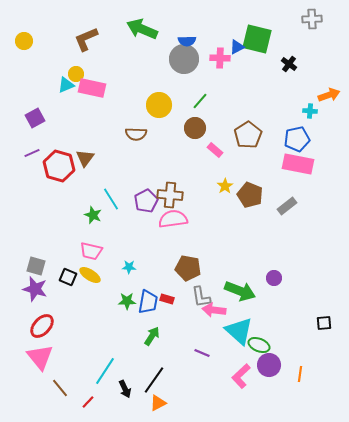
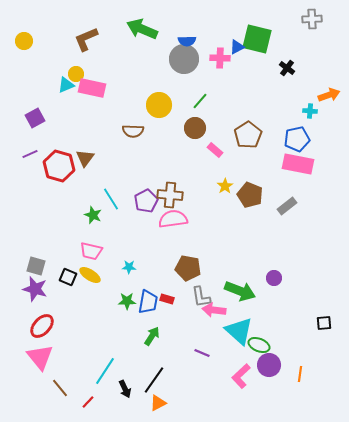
black cross at (289, 64): moved 2 px left, 4 px down
brown semicircle at (136, 134): moved 3 px left, 3 px up
purple line at (32, 153): moved 2 px left, 1 px down
